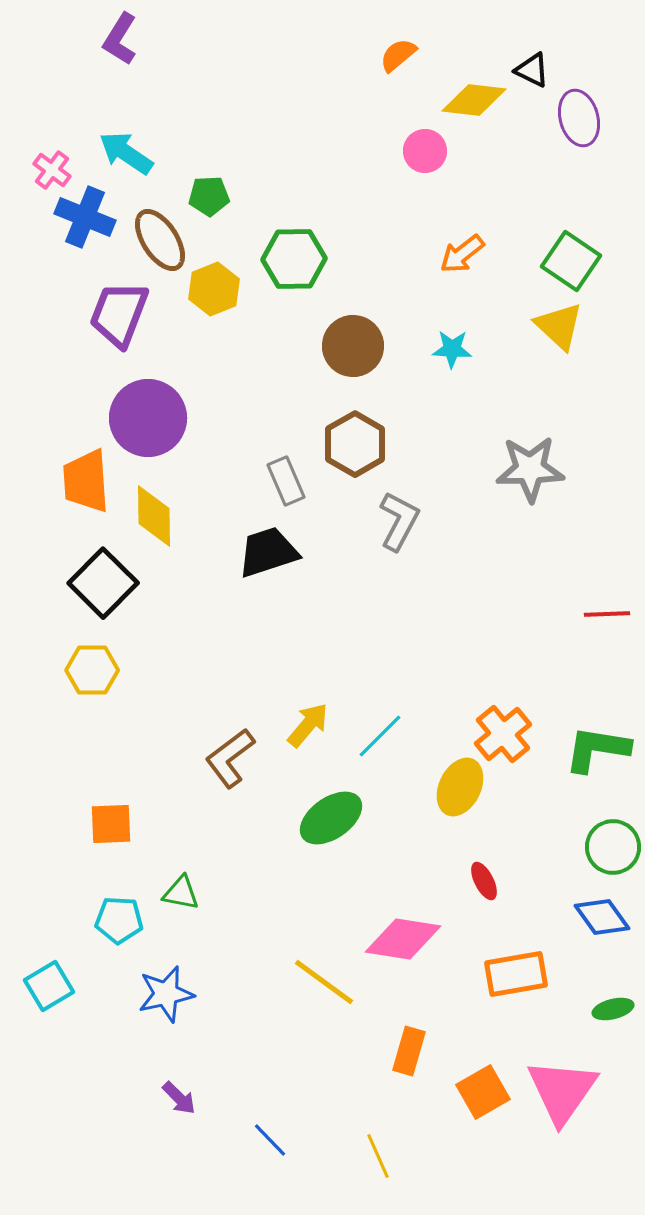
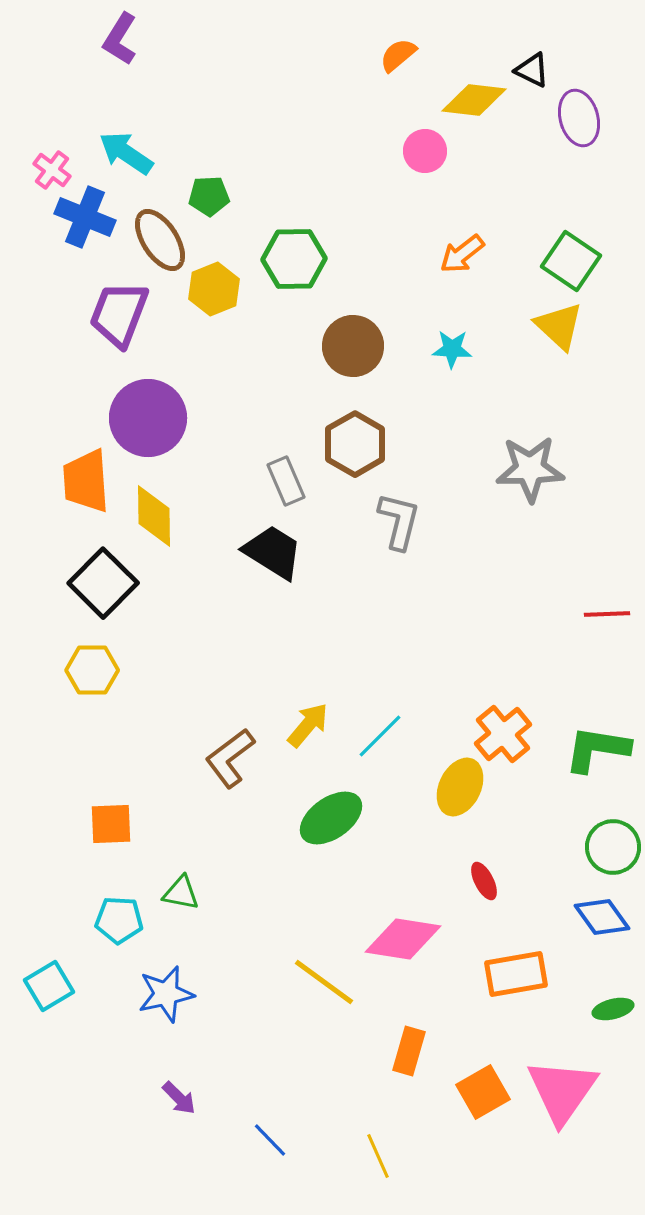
gray L-shape at (399, 521): rotated 14 degrees counterclockwise
black trapezoid at (268, 552): moved 5 px right; rotated 50 degrees clockwise
